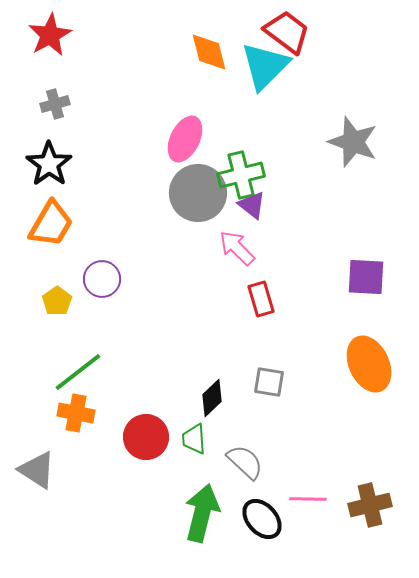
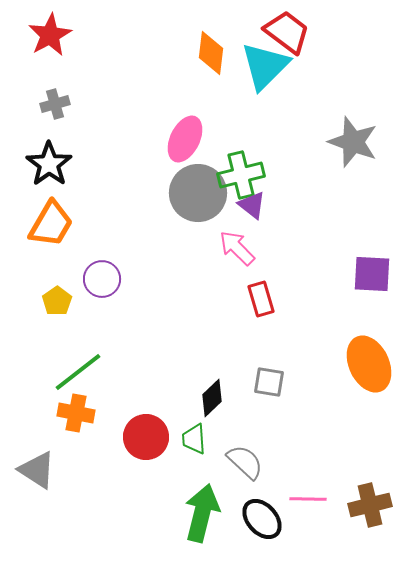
orange diamond: moved 2 px right, 1 px down; rotated 21 degrees clockwise
purple square: moved 6 px right, 3 px up
